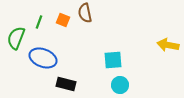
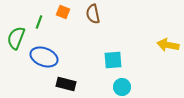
brown semicircle: moved 8 px right, 1 px down
orange square: moved 8 px up
blue ellipse: moved 1 px right, 1 px up
cyan circle: moved 2 px right, 2 px down
